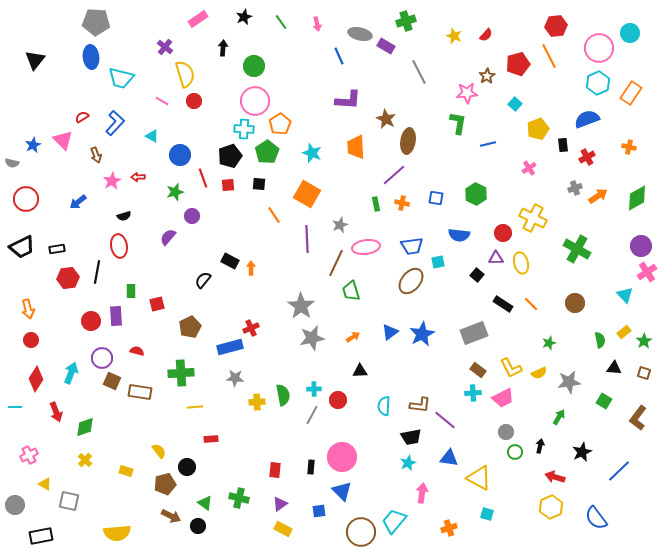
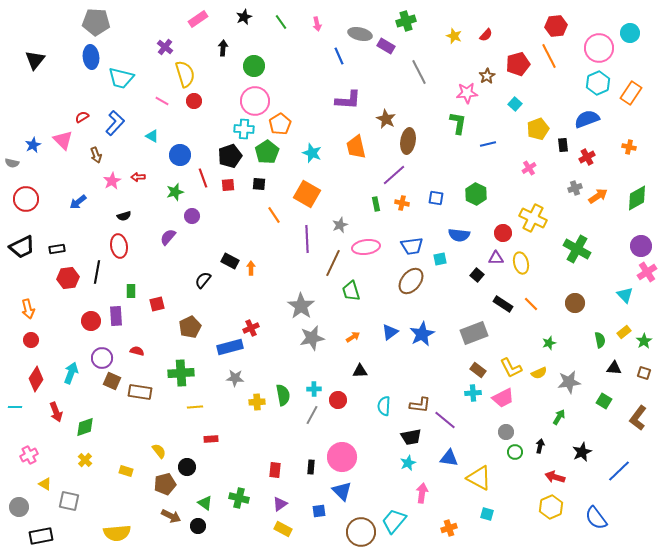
orange trapezoid at (356, 147): rotated 10 degrees counterclockwise
cyan square at (438, 262): moved 2 px right, 3 px up
brown line at (336, 263): moved 3 px left
gray circle at (15, 505): moved 4 px right, 2 px down
